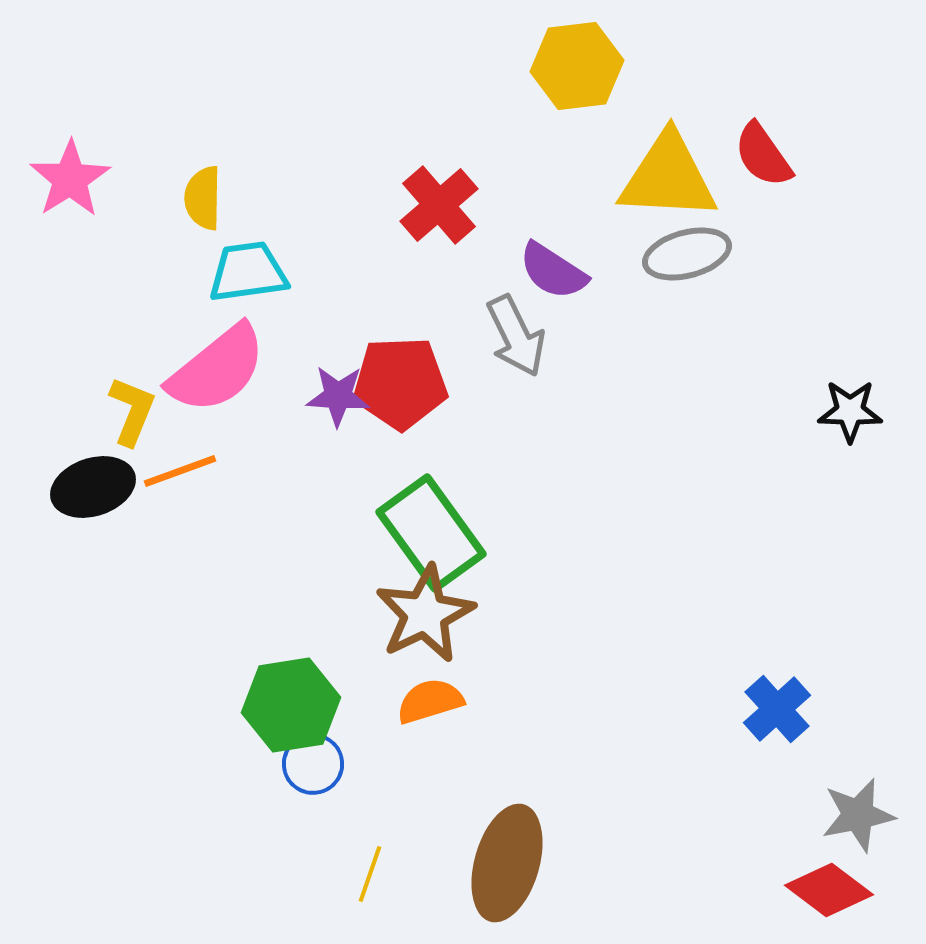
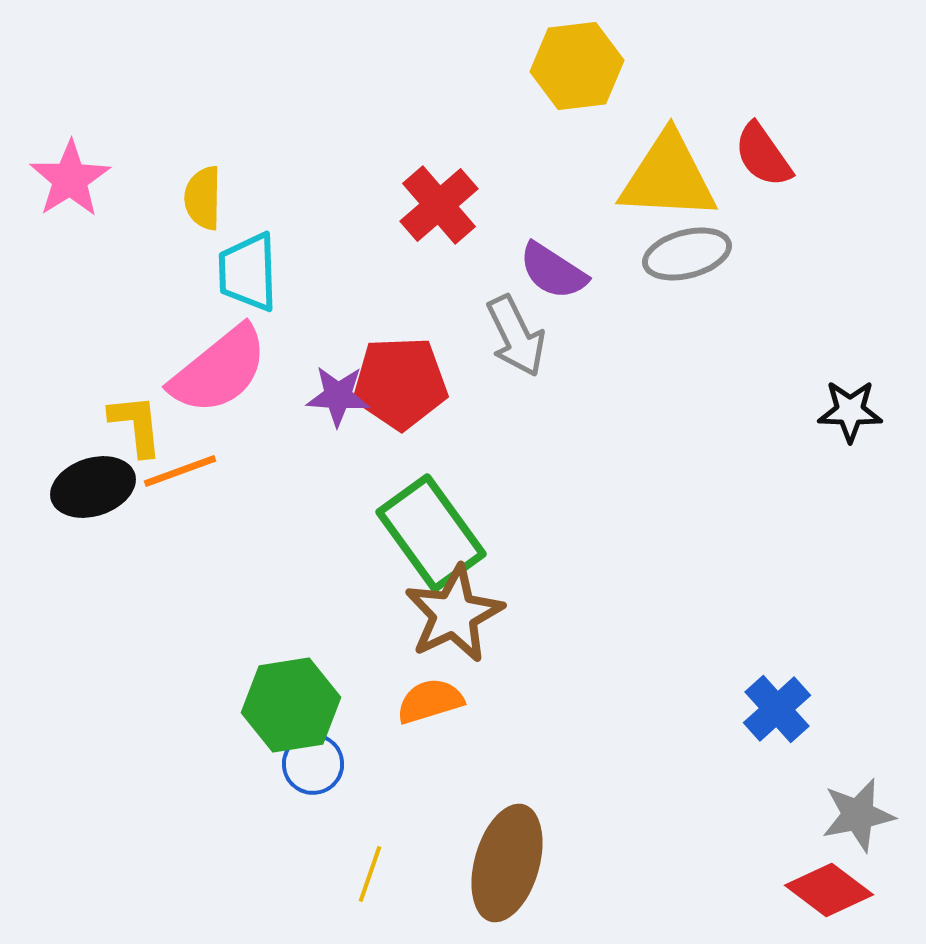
cyan trapezoid: rotated 84 degrees counterclockwise
pink semicircle: moved 2 px right, 1 px down
yellow L-shape: moved 4 px right, 14 px down; rotated 28 degrees counterclockwise
brown star: moved 29 px right
